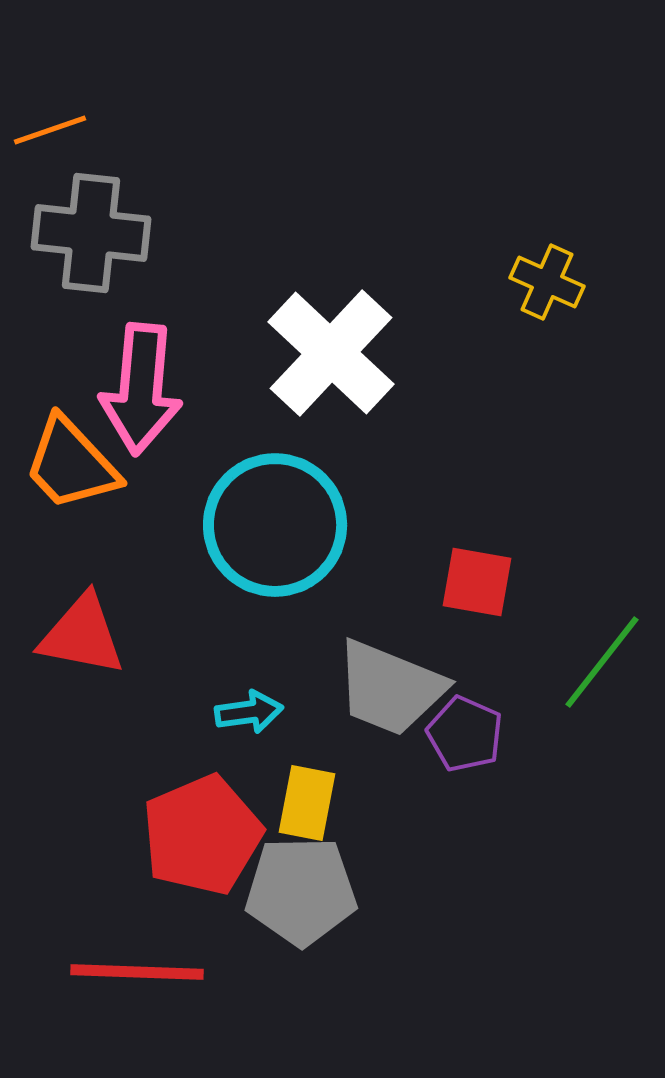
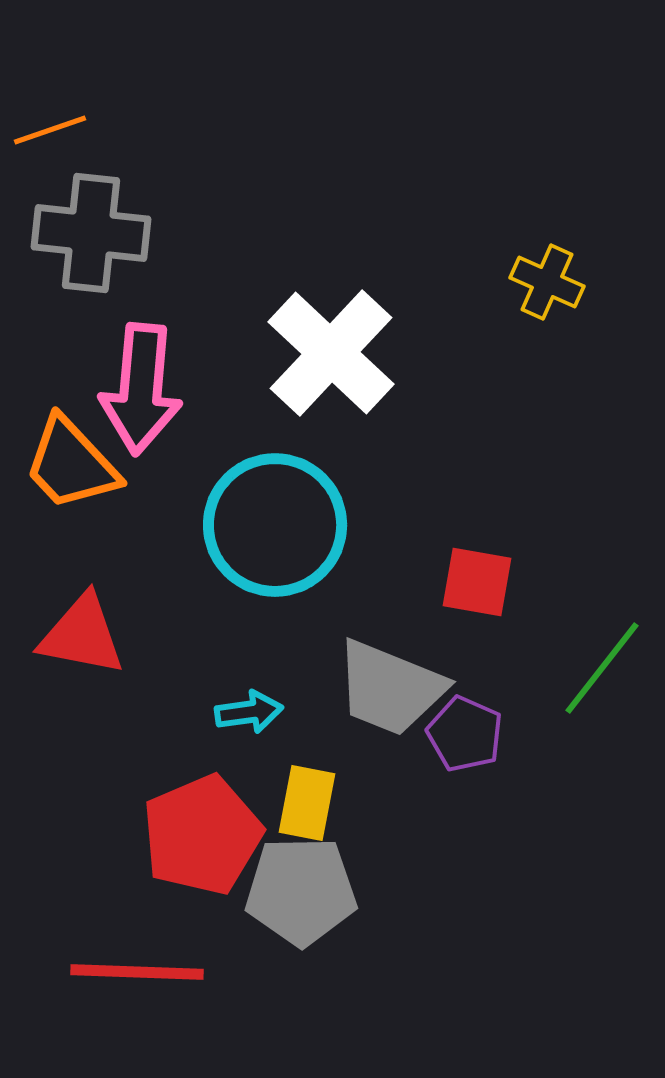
green line: moved 6 px down
